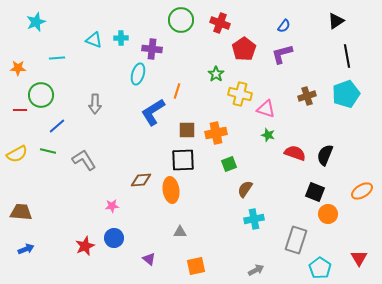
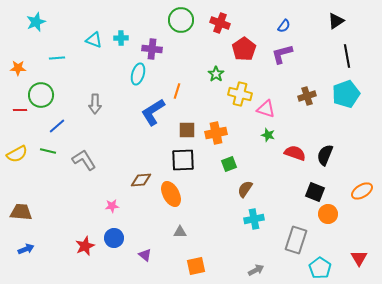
orange ellipse at (171, 190): moved 4 px down; rotated 20 degrees counterclockwise
purple triangle at (149, 259): moved 4 px left, 4 px up
